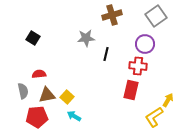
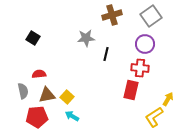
gray square: moved 5 px left
red cross: moved 2 px right, 2 px down
yellow arrow: moved 1 px up
cyan arrow: moved 2 px left
